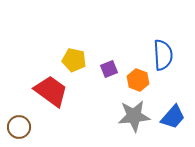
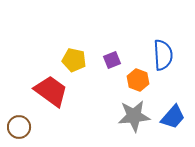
purple square: moved 3 px right, 9 px up
